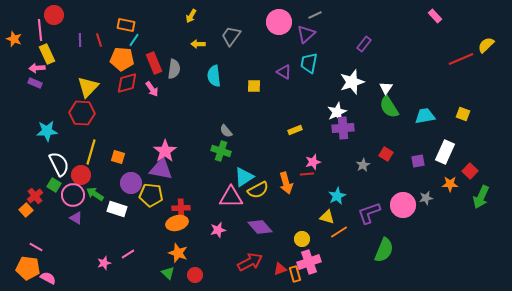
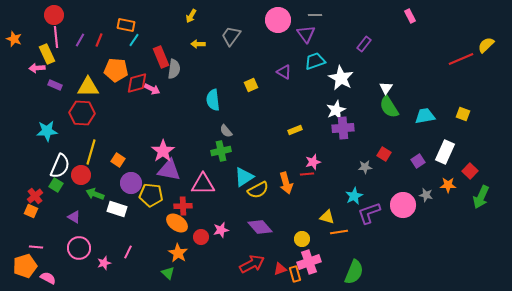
gray line at (315, 15): rotated 24 degrees clockwise
pink rectangle at (435, 16): moved 25 px left; rotated 16 degrees clockwise
pink circle at (279, 22): moved 1 px left, 2 px up
pink line at (40, 30): moved 16 px right, 7 px down
purple triangle at (306, 34): rotated 24 degrees counterclockwise
purple line at (80, 40): rotated 32 degrees clockwise
red line at (99, 40): rotated 40 degrees clockwise
orange pentagon at (122, 59): moved 6 px left, 11 px down
red rectangle at (154, 63): moved 7 px right, 6 px up
cyan trapezoid at (309, 63): moved 6 px right, 2 px up; rotated 60 degrees clockwise
cyan semicircle at (214, 76): moved 1 px left, 24 px down
white star at (352, 82): moved 11 px left, 4 px up; rotated 25 degrees counterclockwise
purple rectangle at (35, 83): moved 20 px right, 2 px down
red diamond at (127, 83): moved 10 px right
yellow square at (254, 86): moved 3 px left, 1 px up; rotated 24 degrees counterclockwise
yellow triangle at (88, 87): rotated 45 degrees clockwise
pink arrow at (152, 89): rotated 28 degrees counterclockwise
white star at (337, 112): moved 1 px left, 2 px up
pink star at (165, 151): moved 2 px left
green cross at (221, 151): rotated 30 degrees counterclockwise
red square at (386, 154): moved 2 px left
orange square at (118, 157): moved 3 px down; rotated 16 degrees clockwise
purple square at (418, 161): rotated 24 degrees counterclockwise
white semicircle at (59, 164): moved 1 px right, 2 px down; rotated 50 degrees clockwise
gray star at (363, 165): moved 2 px right, 2 px down; rotated 24 degrees clockwise
purple triangle at (161, 169): moved 8 px right, 1 px down
orange star at (450, 184): moved 2 px left, 1 px down
green square at (54, 185): moved 2 px right
green arrow at (95, 194): rotated 12 degrees counterclockwise
pink circle at (73, 195): moved 6 px right, 53 px down
cyan star at (337, 196): moved 17 px right
pink triangle at (231, 197): moved 28 px left, 13 px up
gray star at (426, 198): moved 3 px up; rotated 24 degrees clockwise
red cross at (181, 208): moved 2 px right, 2 px up
orange square at (26, 210): moved 5 px right, 1 px down; rotated 24 degrees counterclockwise
purple triangle at (76, 218): moved 2 px left, 1 px up
orange ellipse at (177, 223): rotated 50 degrees clockwise
pink star at (218, 230): moved 3 px right
orange line at (339, 232): rotated 24 degrees clockwise
pink line at (36, 247): rotated 24 degrees counterclockwise
green semicircle at (384, 250): moved 30 px left, 22 px down
orange star at (178, 253): rotated 12 degrees clockwise
pink line at (128, 254): moved 2 px up; rotated 32 degrees counterclockwise
red arrow at (250, 262): moved 2 px right, 2 px down
orange pentagon at (28, 268): moved 3 px left, 2 px up; rotated 25 degrees counterclockwise
red circle at (195, 275): moved 6 px right, 38 px up
